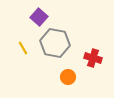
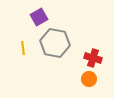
purple square: rotated 18 degrees clockwise
yellow line: rotated 24 degrees clockwise
orange circle: moved 21 px right, 2 px down
